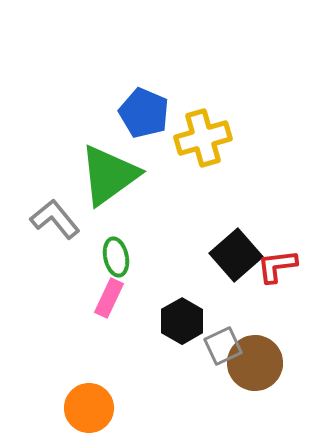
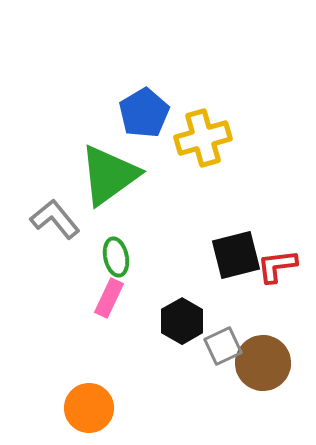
blue pentagon: rotated 18 degrees clockwise
black square: rotated 27 degrees clockwise
brown circle: moved 8 px right
